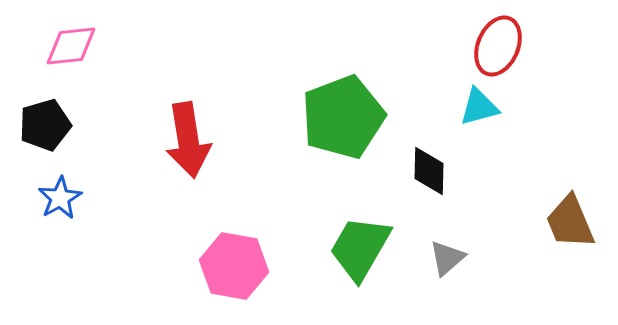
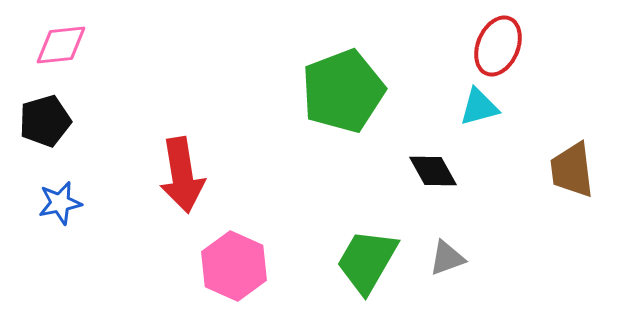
pink diamond: moved 10 px left, 1 px up
green pentagon: moved 26 px up
black pentagon: moved 4 px up
red arrow: moved 6 px left, 35 px down
black diamond: moved 4 px right; rotated 30 degrees counterclockwise
blue star: moved 5 px down; rotated 18 degrees clockwise
brown trapezoid: moved 2 px right, 52 px up; rotated 16 degrees clockwise
green trapezoid: moved 7 px right, 13 px down
gray triangle: rotated 21 degrees clockwise
pink hexagon: rotated 14 degrees clockwise
